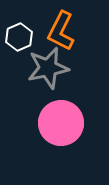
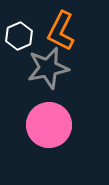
white hexagon: moved 1 px up
pink circle: moved 12 px left, 2 px down
